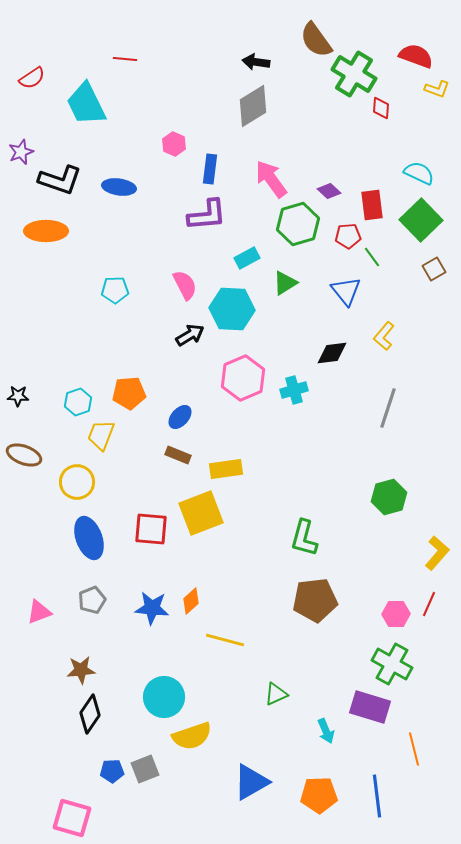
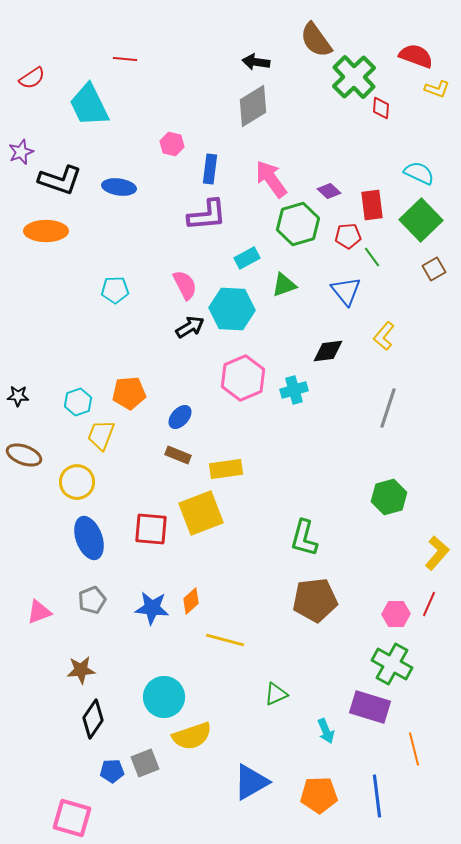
green cross at (354, 74): moved 3 px down; rotated 15 degrees clockwise
cyan trapezoid at (86, 104): moved 3 px right, 1 px down
pink hexagon at (174, 144): moved 2 px left; rotated 10 degrees counterclockwise
green triangle at (285, 283): moved 1 px left, 2 px down; rotated 12 degrees clockwise
black arrow at (190, 335): moved 8 px up
black diamond at (332, 353): moved 4 px left, 2 px up
black diamond at (90, 714): moved 3 px right, 5 px down
gray square at (145, 769): moved 6 px up
